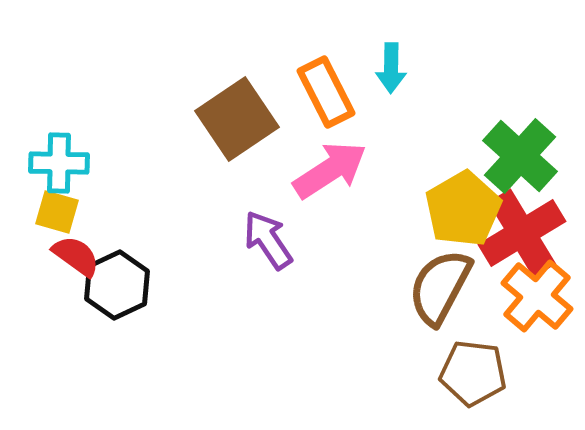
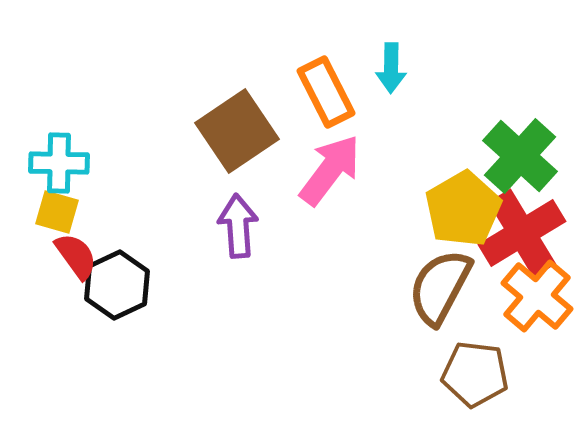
brown square: moved 12 px down
pink arrow: rotated 20 degrees counterclockwise
purple arrow: moved 30 px left, 14 px up; rotated 30 degrees clockwise
red semicircle: rotated 18 degrees clockwise
brown pentagon: moved 2 px right, 1 px down
